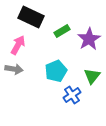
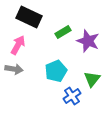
black rectangle: moved 2 px left
green rectangle: moved 1 px right, 1 px down
purple star: moved 1 px left, 2 px down; rotated 20 degrees counterclockwise
green triangle: moved 3 px down
blue cross: moved 1 px down
